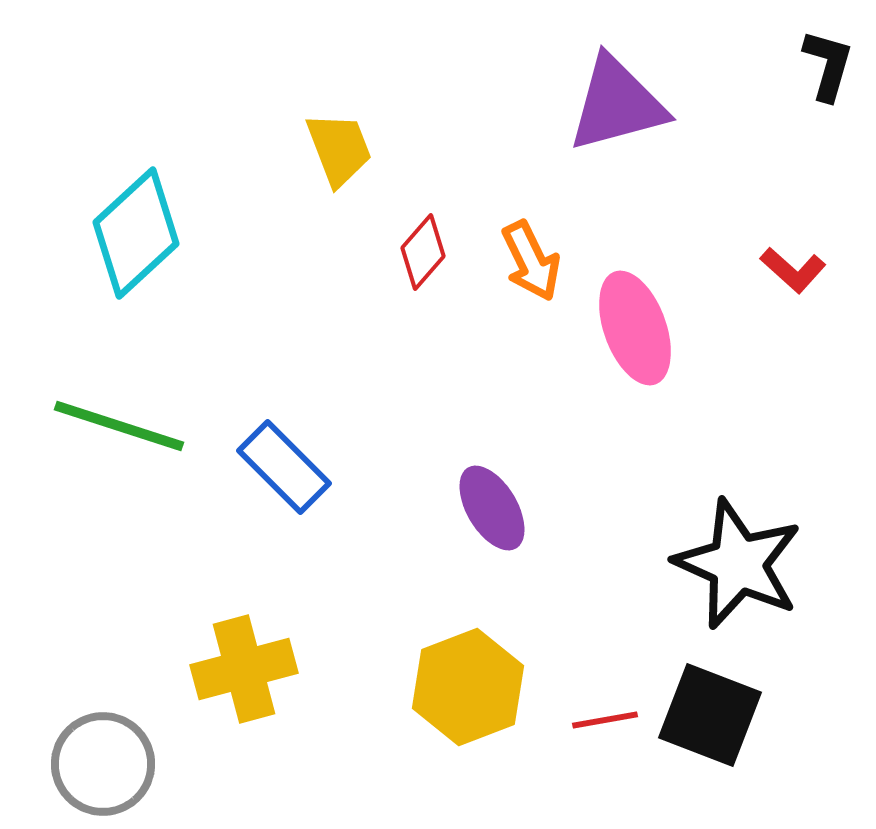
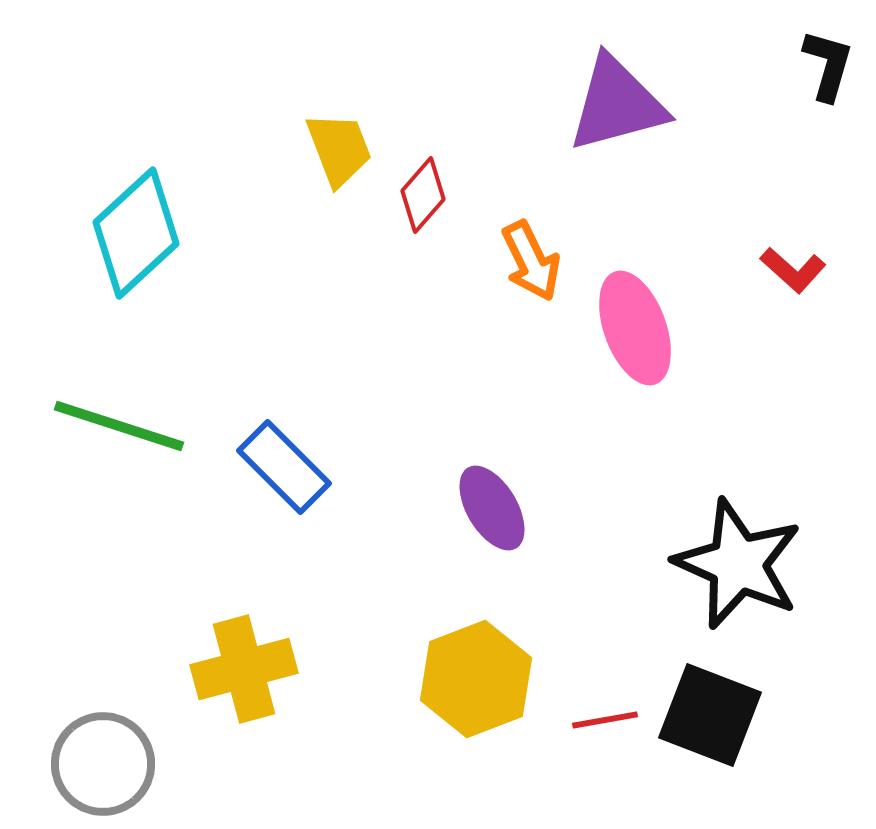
red diamond: moved 57 px up
yellow hexagon: moved 8 px right, 8 px up
